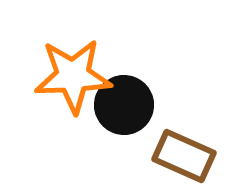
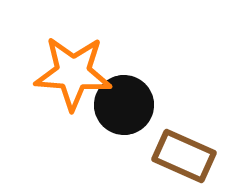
orange star: moved 3 px up; rotated 6 degrees clockwise
